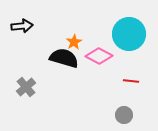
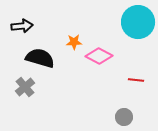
cyan circle: moved 9 px right, 12 px up
orange star: rotated 28 degrees clockwise
black semicircle: moved 24 px left
red line: moved 5 px right, 1 px up
gray cross: moved 1 px left
gray circle: moved 2 px down
